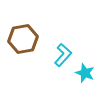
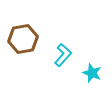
cyan star: moved 7 px right
